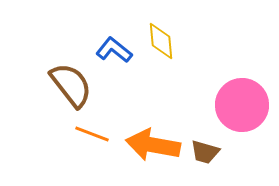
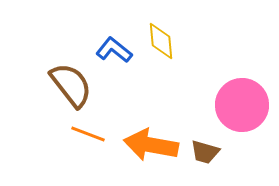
orange line: moved 4 px left
orange arrow: moved 2 px left
